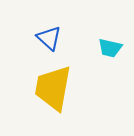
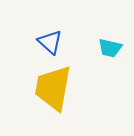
blue triangle: moved 1 px right, 4 px down
